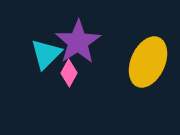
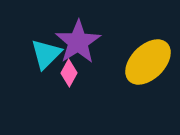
yellow ellipse: rotated 21 degrees clockwise
